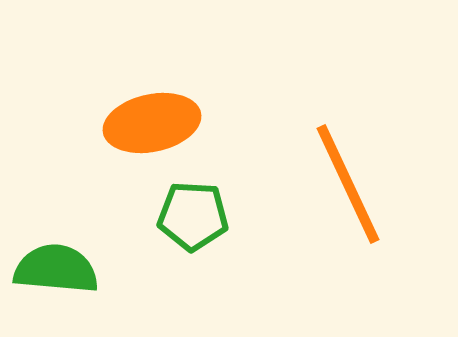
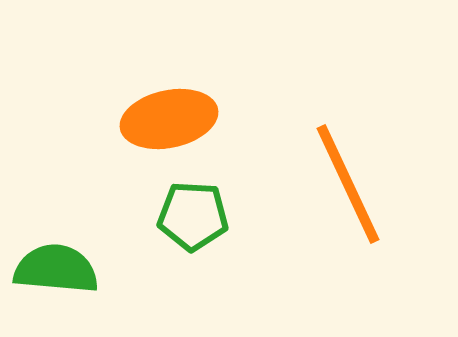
orange ellipse: moved 17 px right, 4 px up
